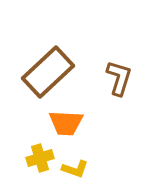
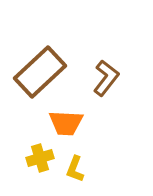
brown rectangle: moved 8 px left
brown L-shape: moved 13 px left; rotated 21 degrees clockwise
yellow L-shape: rotated 92 degrees clockwise
